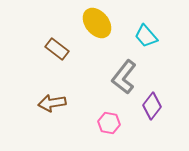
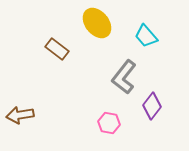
brown arrow: moved 32 px left, 12 px down
